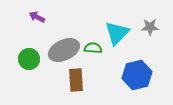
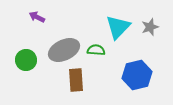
gray star: rotated 18 degrees counterclockwise
cyan triangle: moved 1 px right, 6 px up
green semicircle: moved 3 px right, 2 px down
green circle: moved 3 px left, 1 px down
